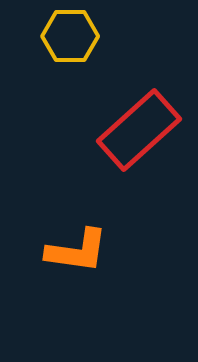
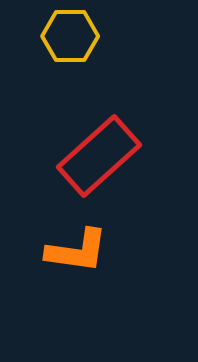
red rectangle: moved 40 px left, 26 px down
